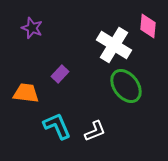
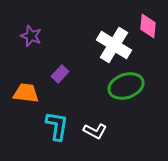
purple star: moved 1 px left, 8 px down
green ellipse: rotated 72 degrees counterclockwise
cyan L-shape: rotated 32 degrees clockwise
white L-shape: rotated 50 degrees clockwise
